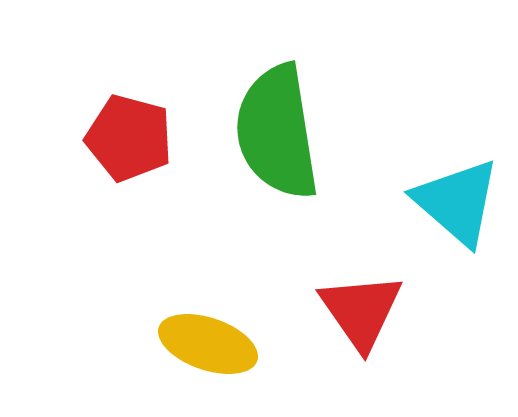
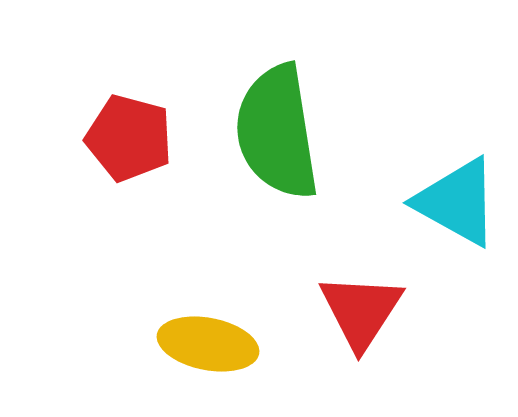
cyan triangle: rotated 12 degrees counterclockwise
red triangle: rotated 8 degrees clockwise
yellow ellipse: rotated 8 degrees counterclockwise
